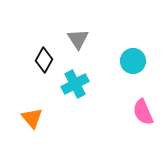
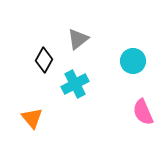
gray triangle: rotated 25 degrees clockwise
